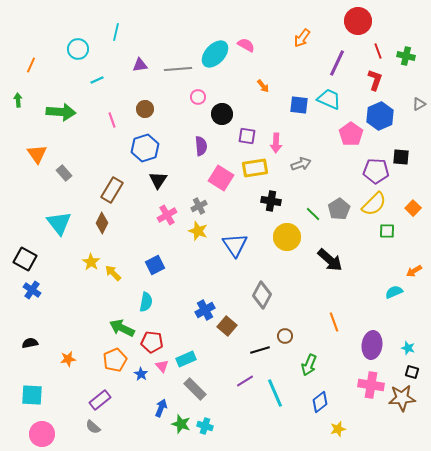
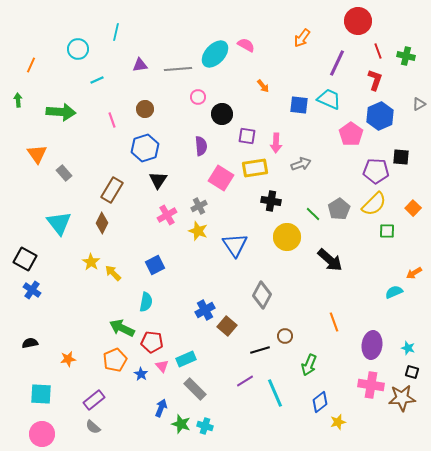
orange arrow at (414, 271): moved 2 px down
cyan square at (32, 395): moved 9 px right, 1 px up
purple rectangle at (100, 400): moved 6 px left
yellow star at (338, 429): moved 7 px up
